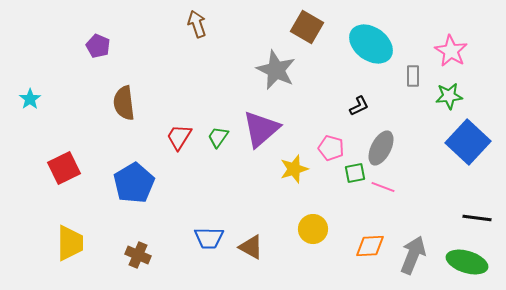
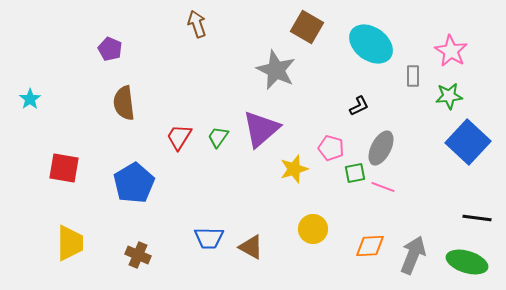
purple pentagon: moved 12 px right, 3 px down
red square: rotated 36 degrees clockwise
